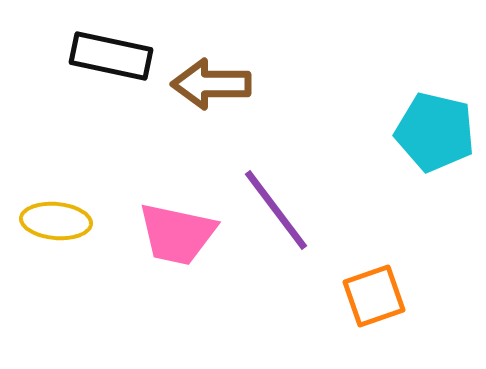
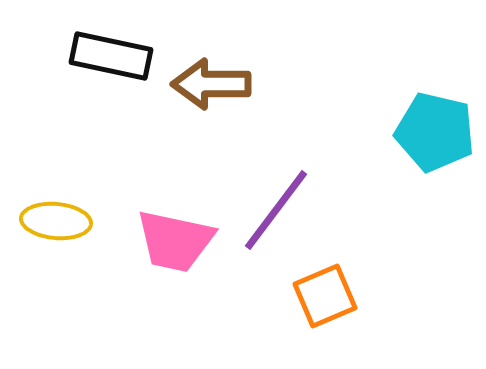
purple line: rotated 74 degrees clockwise
pink trapezoid: moved 2 px left, 7 px down
orange square: moved 49 px left; rotated 4 degrees counterclockwise
